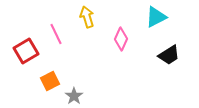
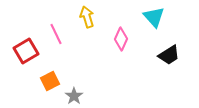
cyan triangle: moved 2 px left; rotated 45 degrees counterclockwise
